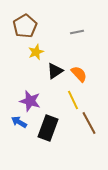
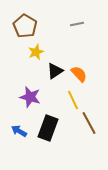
brown pentagon: rotated 10 degrees counterclockwise
gray line: moved 8 px up
purple star: moved 4 px up
blue arrow: moved 9 px down
